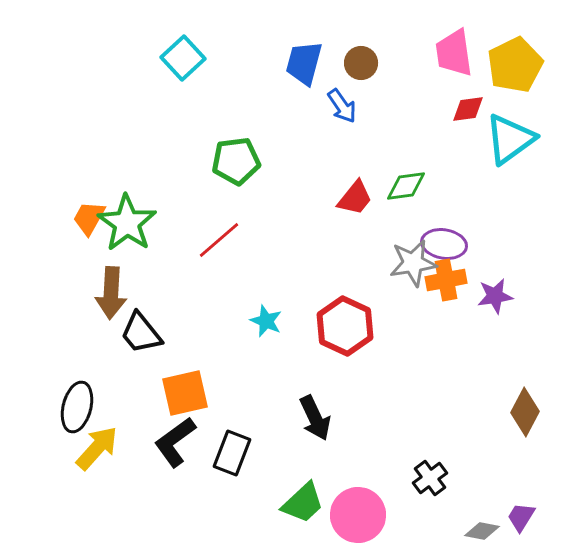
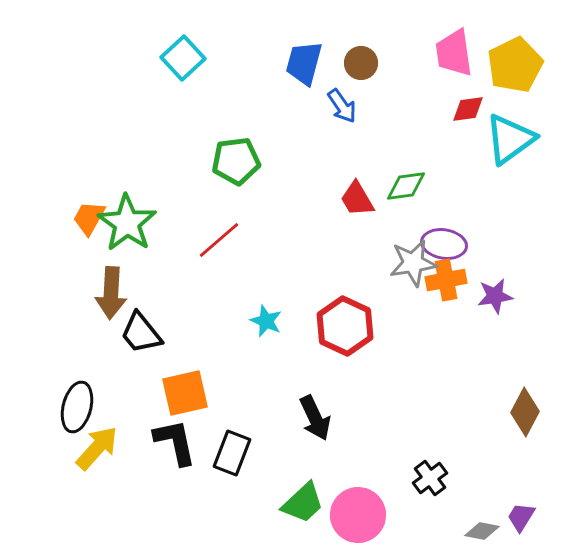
red trapezoid: moved 2 px right, 1 px down; rotated 111 degrees clockwise
black L-shape: rotated 114 degrees clockwise
